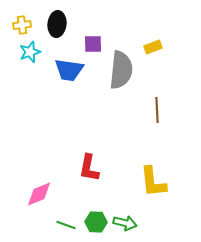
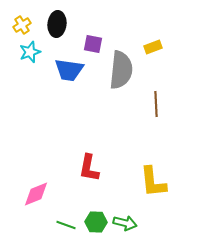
yellow cross: rotated 24 degrees counterclockwise
purple square: rotated 12 degrees clockwise
brown line: moved 1 px left, 6 px up
pink diamond: moved 3 px left
